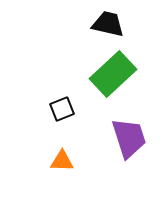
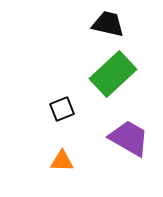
purple trapezoid: rotated 42 degrees counterclockwise
